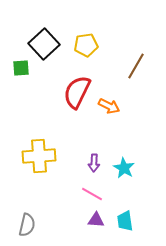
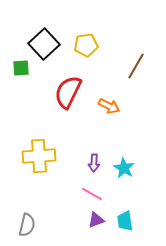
red semicircle: moved 9 px left
purple triangle: rotated 24 degrees counterclockwise
